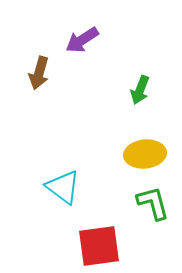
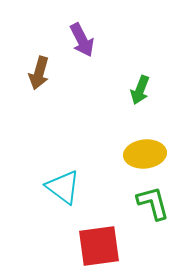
purple arrow: rotated 84 degrees counterclockwise
